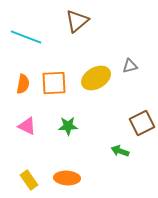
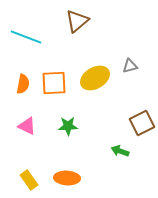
yellow ellipse: moved 1 px left
